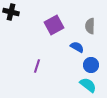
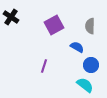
black cross: moved 5 px down; rotated 21 degrees clockwise
purple line: moved 7 px right
cyan semicircle: moved 3 px left
